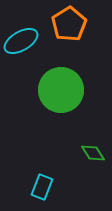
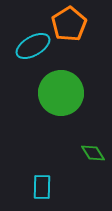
cyan ellipse: moved 12 px right, 5 px down
green circle: moved 3 px down
cyan rectangle: rotated 20 degrees counterclockwise
